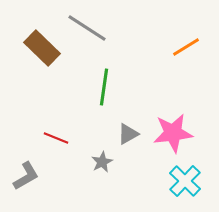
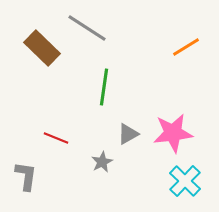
gray L-shape: rotated 52 degrees counterclockwise
